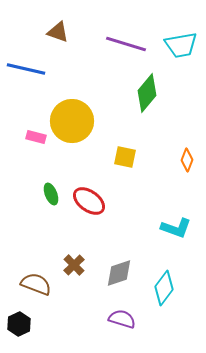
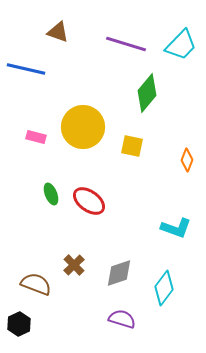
cyan trapezoid: rotated 36 degrees counterclockwise
yellow circle: moved 11 px right, 6 px down
yellow square: moved 7 px right, 11 px up
